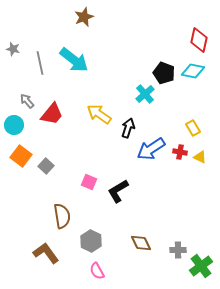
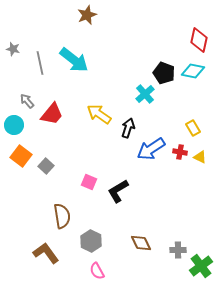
brown star: moved 3 px right, 2 px up
